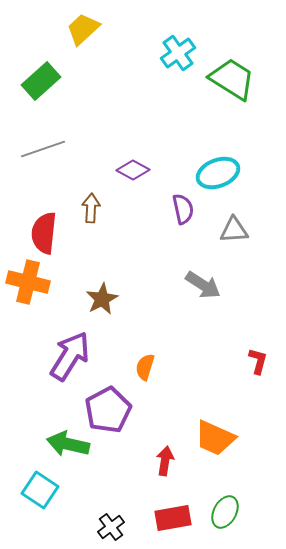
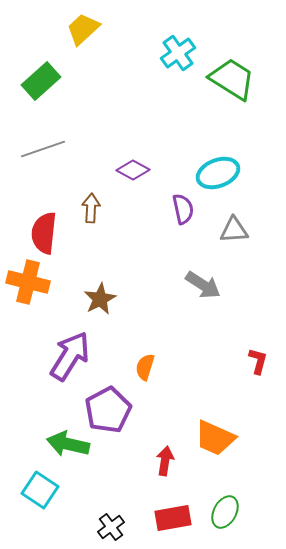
brown star: moved 2 px left
